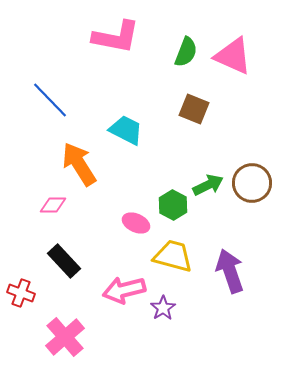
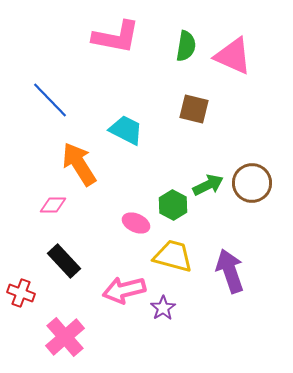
green semicircle: moved 6 px up; rotated 12 degrees counterclockwise
brown square: rotated 8 degrees counterclockwise
